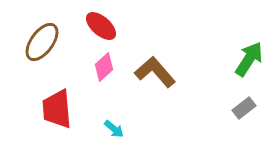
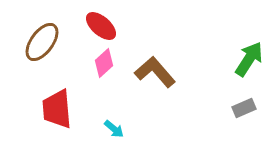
pink diamond: moved 4 px up
gray rectangle: rotated 15 degrees clockwise
